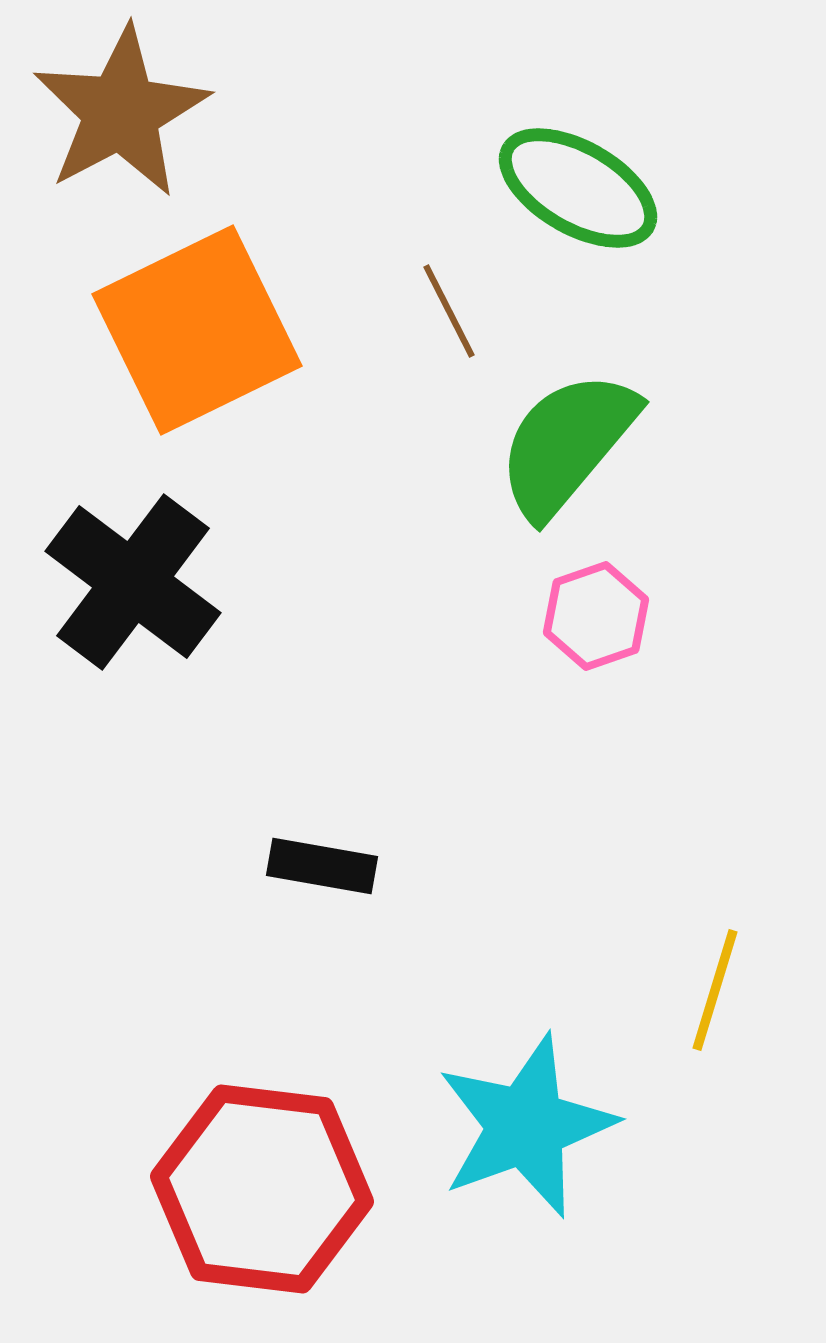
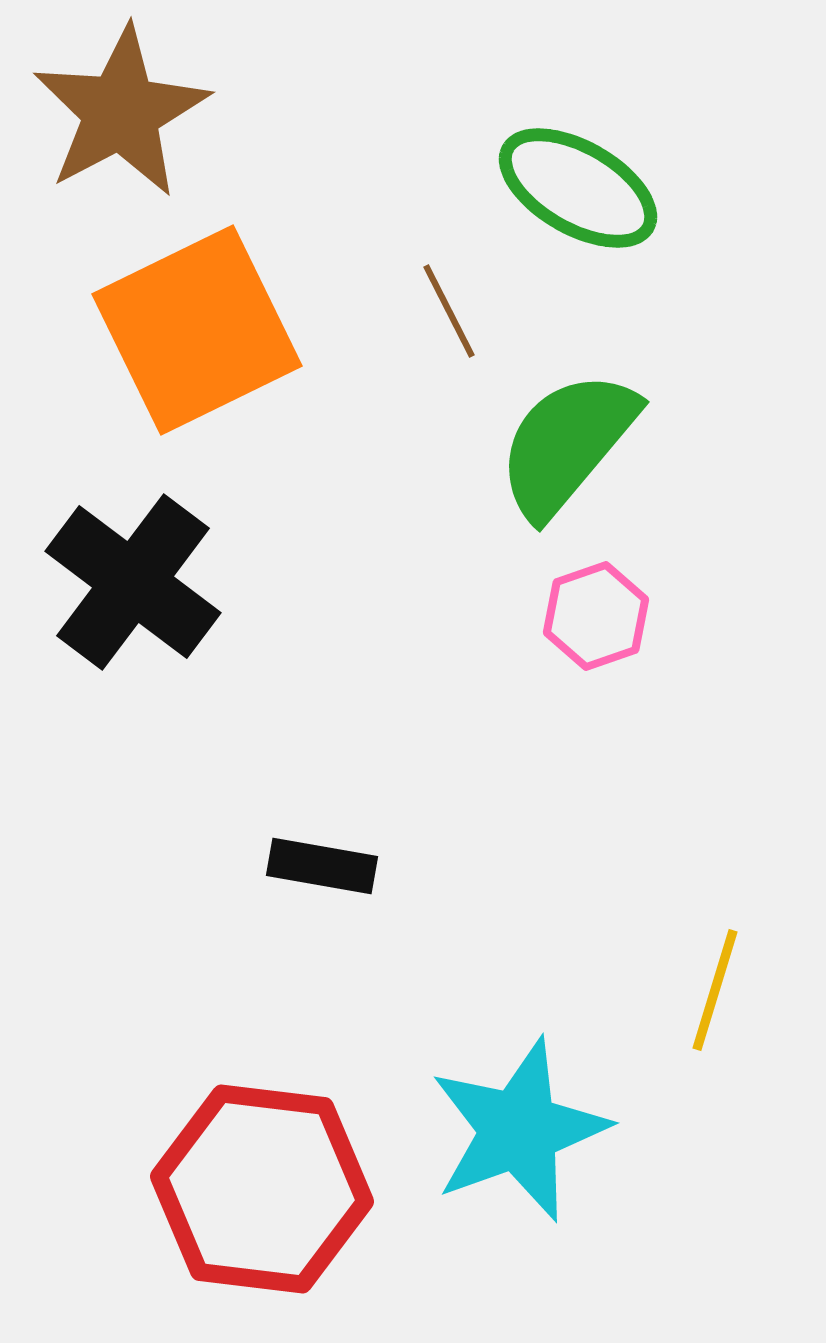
cyan star: moved 7 px left, 4 px down
